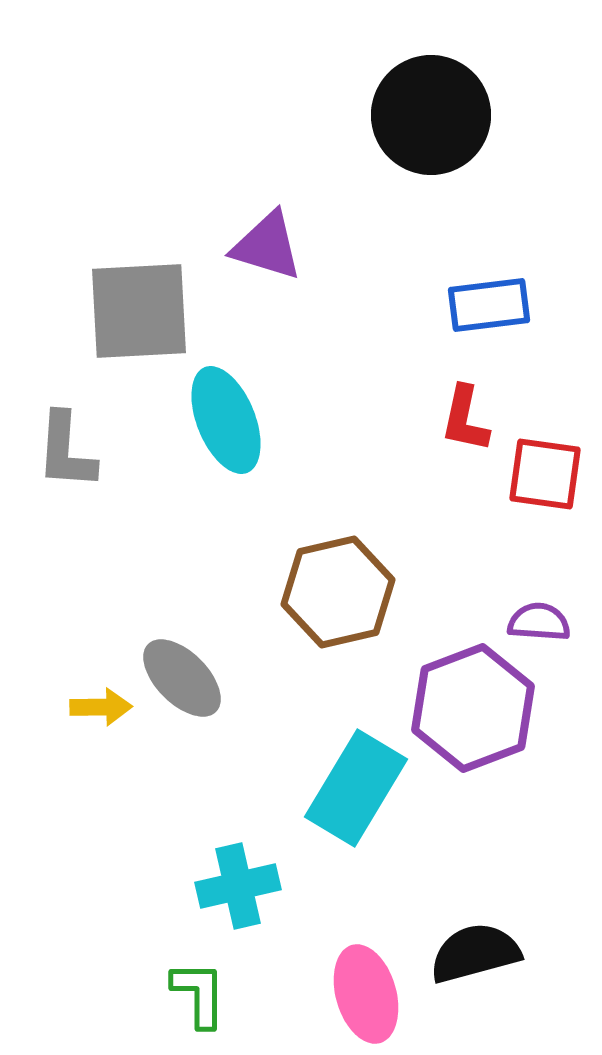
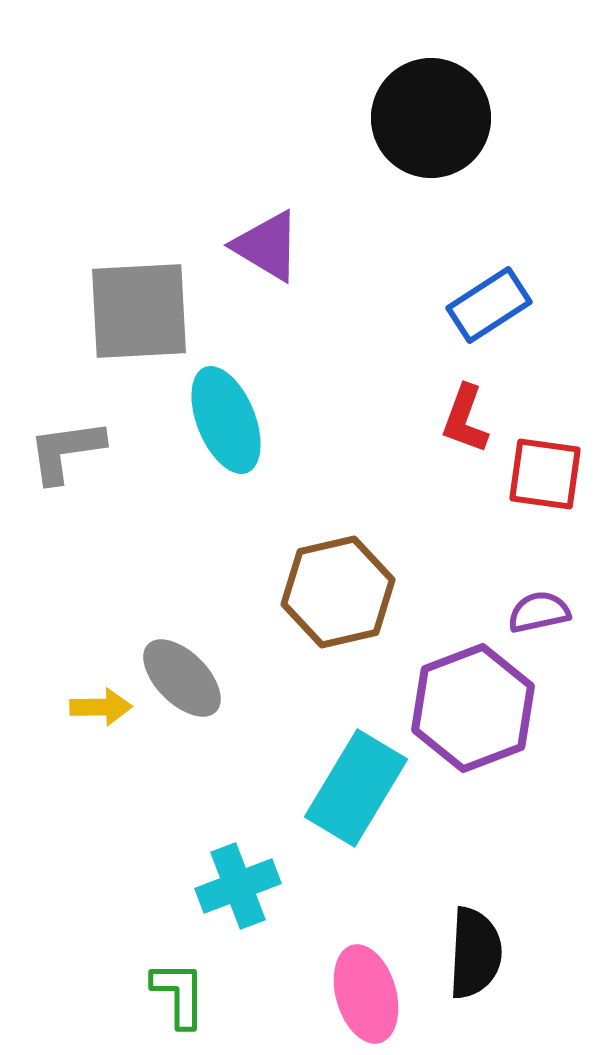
black circle: moved 3 px down
purple triangle: rotated 14 degrees clockwise
blue rectangle: rotated 26 degrees counterclockwise
red L-shape: rotated 8 degrees clockwise
gray L-shape: rotated 78 degrees clockwise
purple semicircle: moved 10 px up; rotated 16 degrees counterclockwise
cyan cross: rotated 8 degrees counterclockwise
black semicircle: rotated 108 degrees clockwise
green L-shape: moved 20 px left
